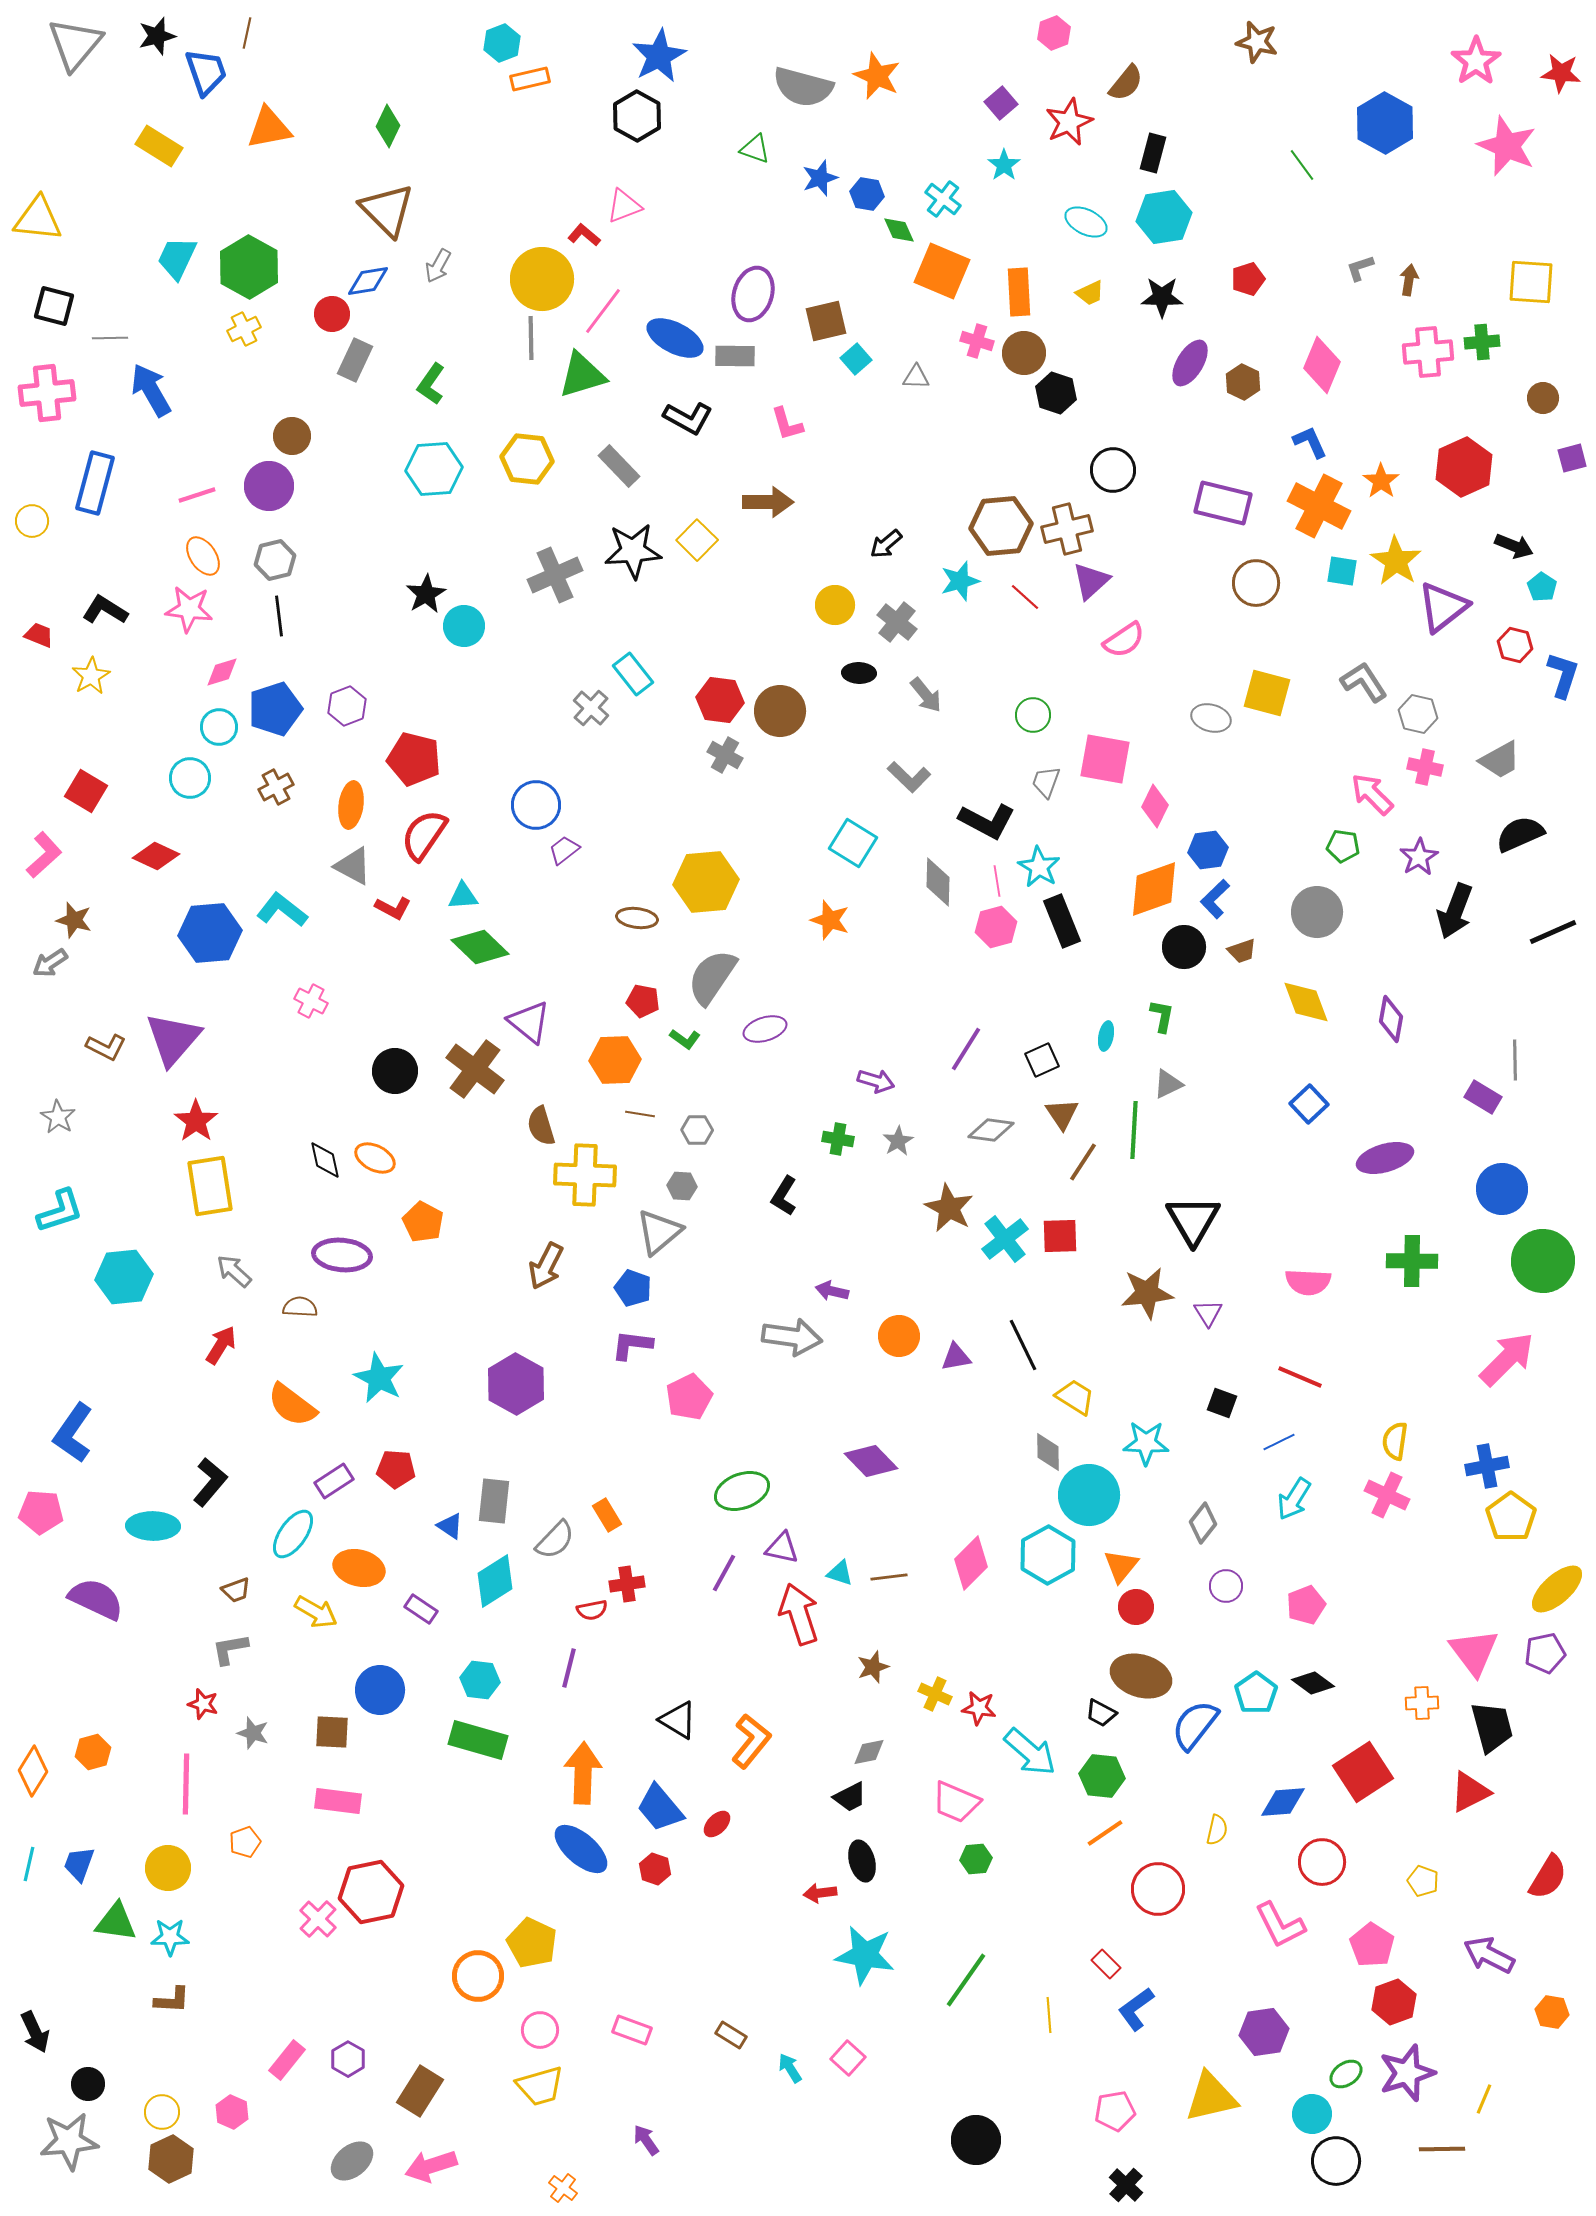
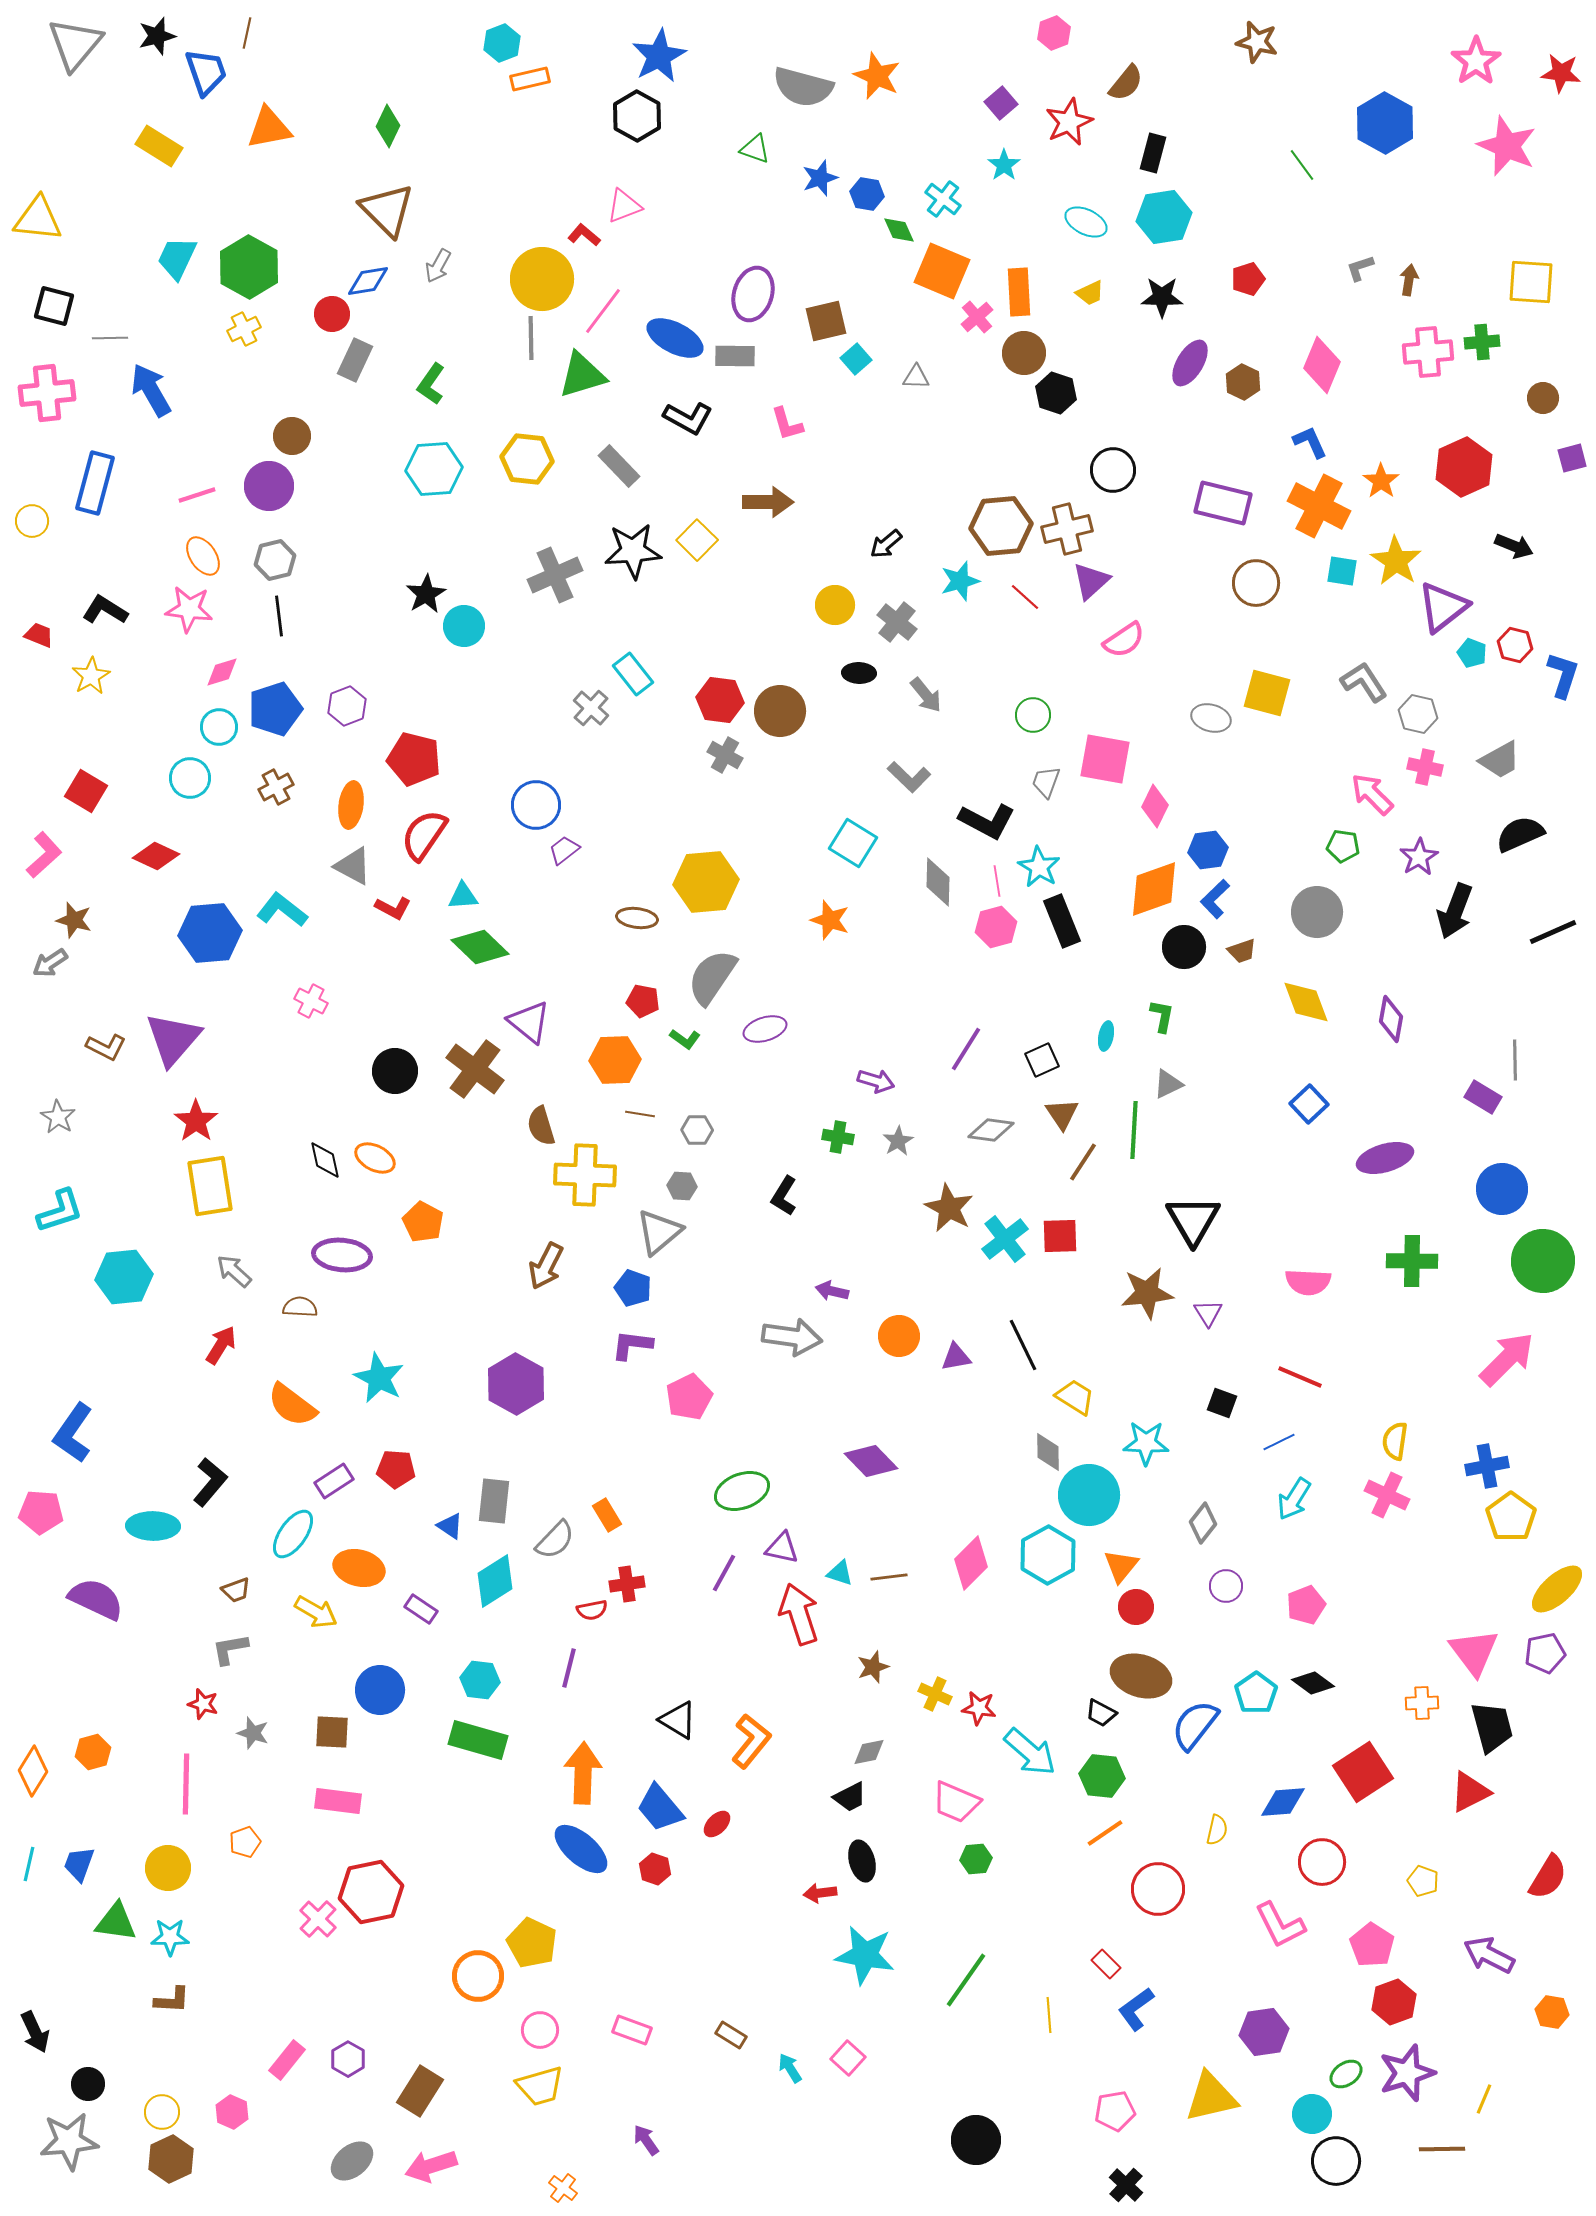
pink cross at (977, 341): moved 24 px up; rotated 32 degrees clockwise
cyan pentagon at (1542, 587): moved 70 px left, 66 px down; rotated 12 degrees counterclockwise
green cross at (838, 1139): moved 2 px up
